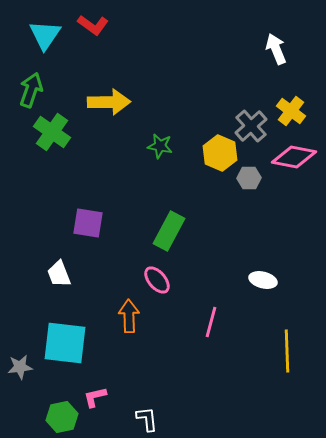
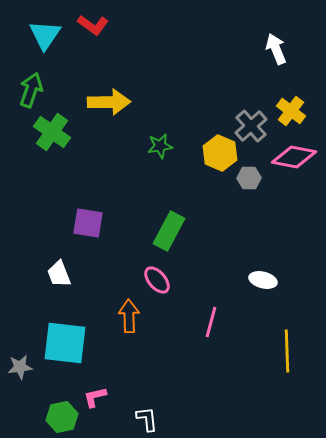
green star: rotated 20 degrees counterclockwise
